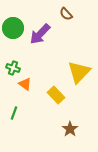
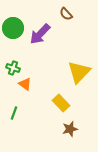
yellow rectangle: moved 5 px right, 8 px down
brown star: rotated 21 degrees clockwise
